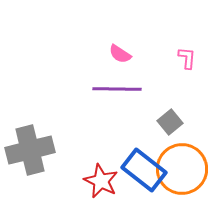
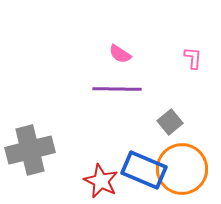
pink L-shape: moved 6 px right
blue rectangle: rotated 15 degrees counterclockwise
